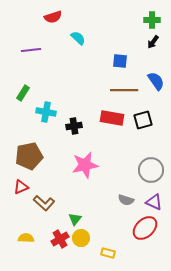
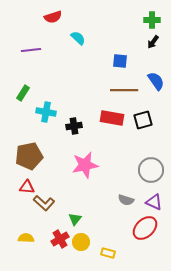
red triangle: moved 6 px right; rotated 28 degrees clockwise
yellow circle: moved 4 px down
